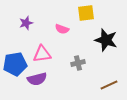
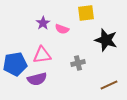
purple star: moved 17 px right; rotated 16 degrees counterclockwise
pink triangle: moved 1 px down
